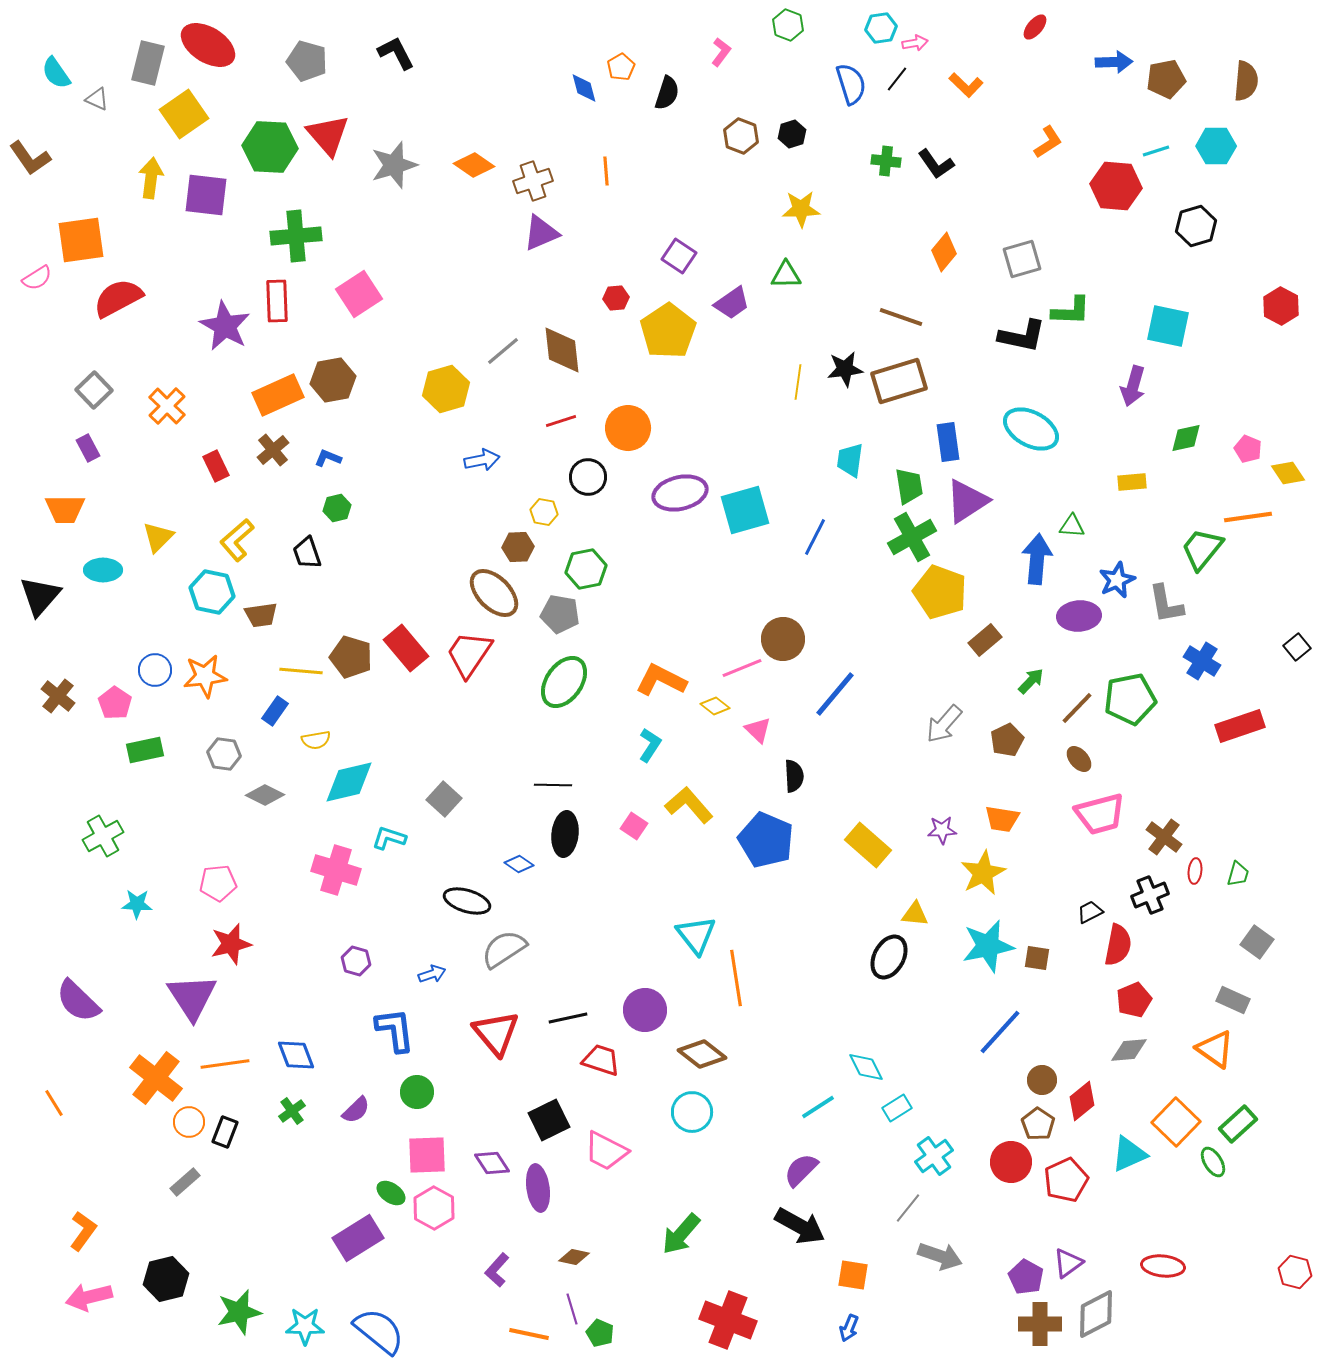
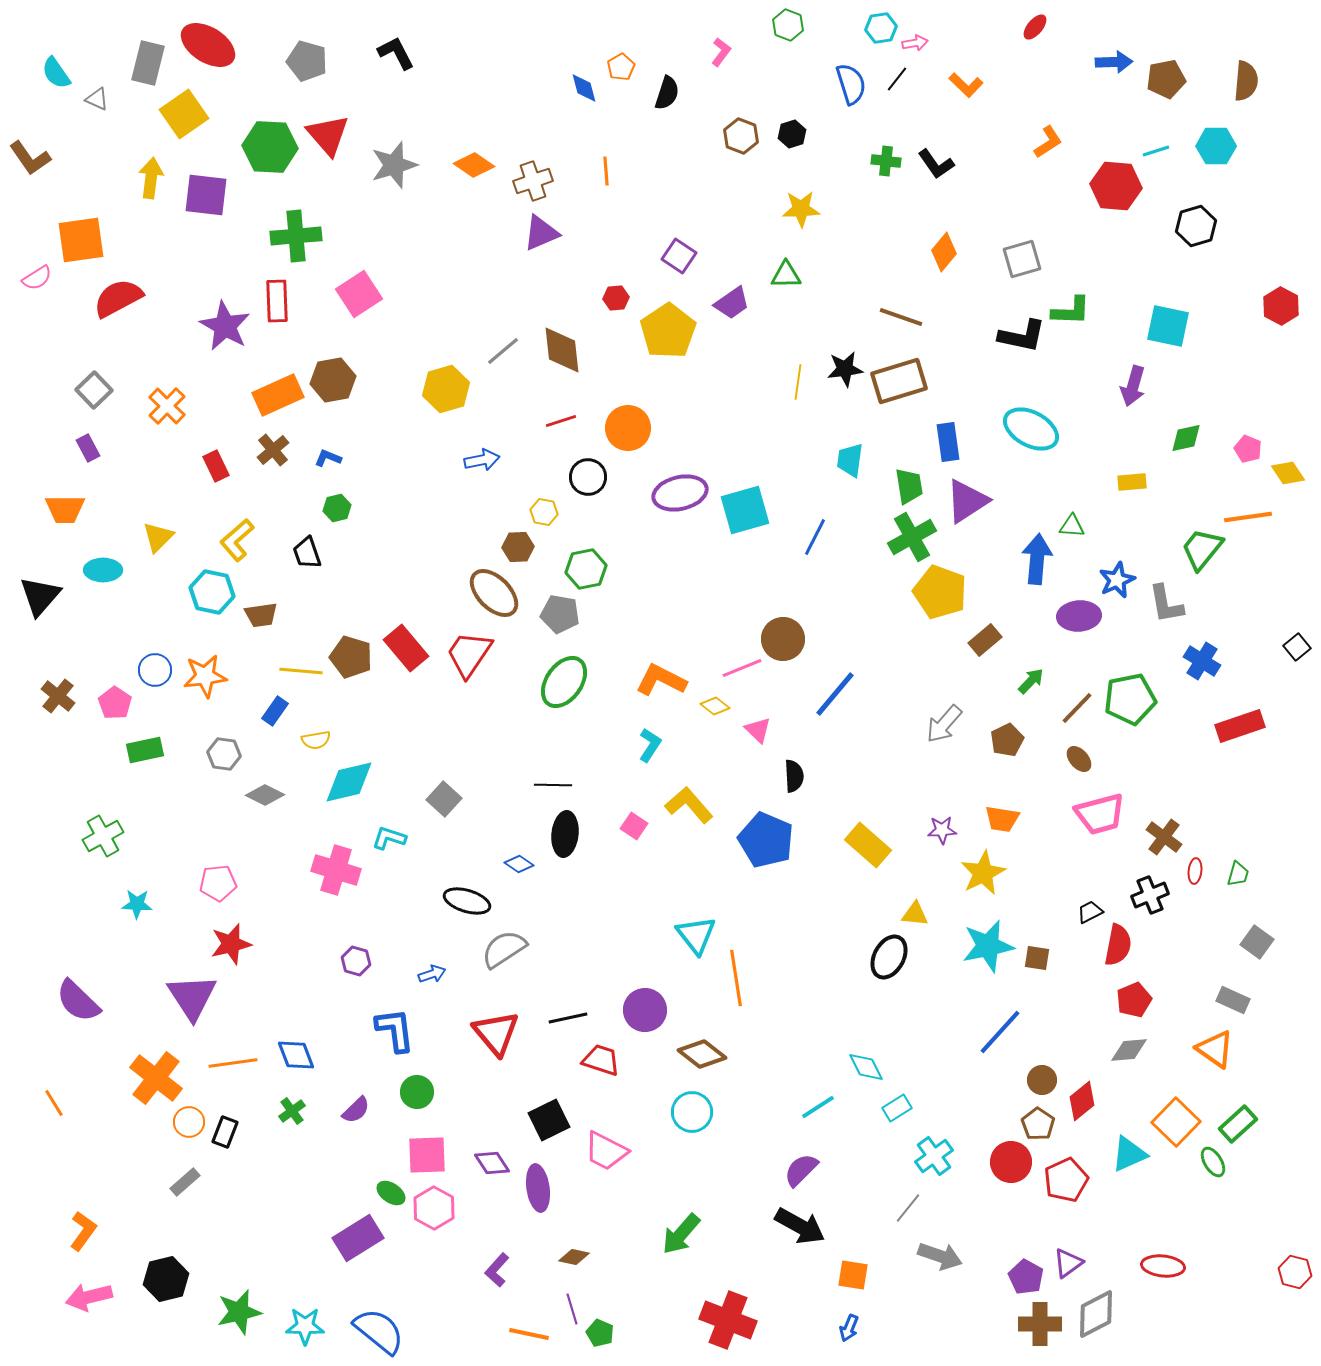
orange line at (225, 1064): moved 8 px right, 1 px up
